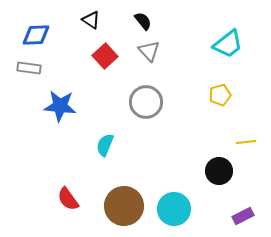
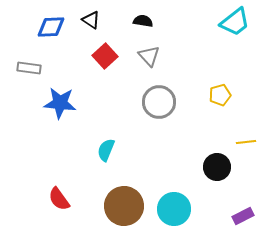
black semicircle: rotated 42 degrees counterclockwise
blue diamond: moved 15 px right, 8 px up
cyan trapezoid: moved 7 px right, 22 px up
gray triangle: moved 5 px down
gray circle: moved 13 px right
blue star: moved 3 px up
cyan semicircle: moved 1 px right, 5 px down
black circle: moved 2 px left, 4 px up
red semicircle: moved 9 px left
